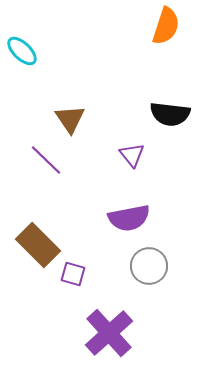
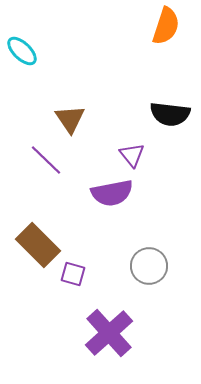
purple semicircle: moved 17 px left, 25 px up
